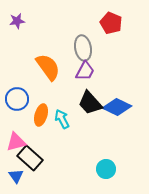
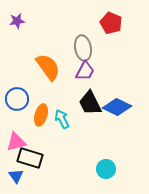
black trapezoid: rotated 16 degrees clockwise
black rectangle: rotated 25 degrees counterclockwise
